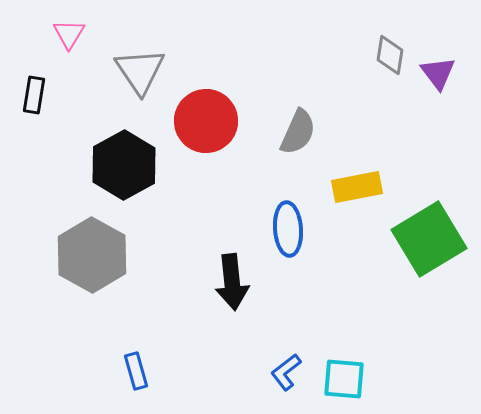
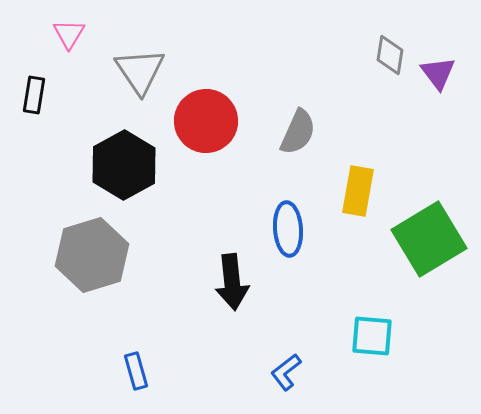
yellow rectangle: moved 1 px right, 4 px down; rotated 69 degrees counterclockwise
gray hexagon: rotated 14 degrees clockwise
cyan square: moved 28 px right, 43 px up
